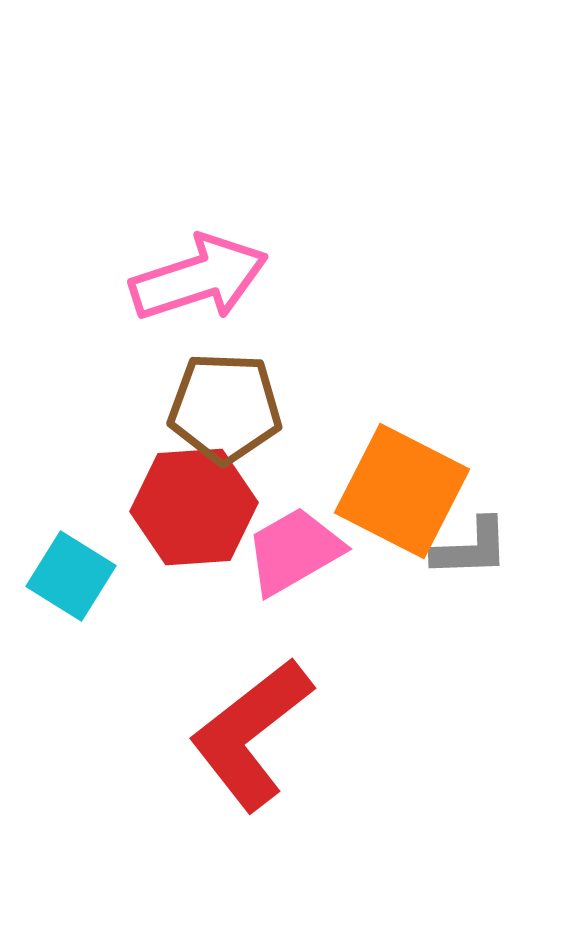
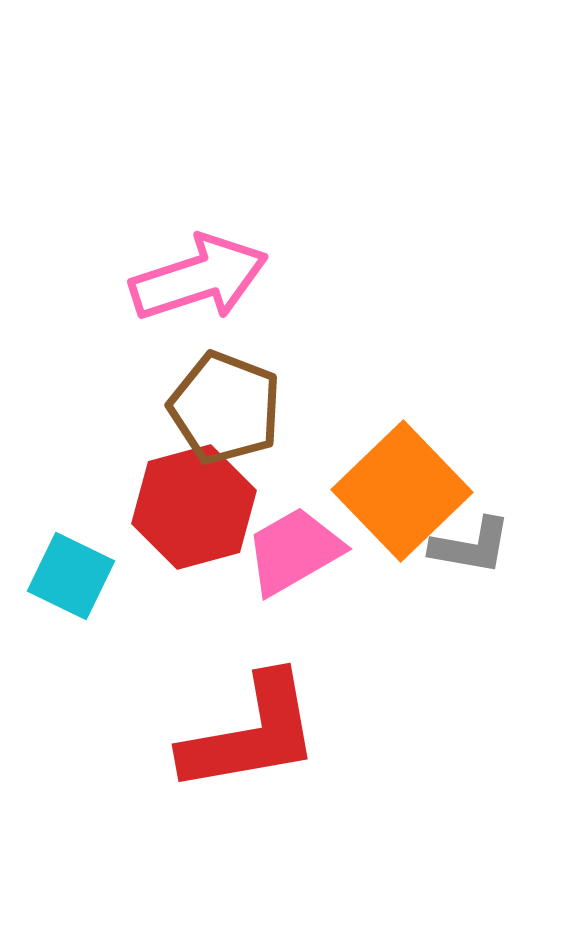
brown pentagon: rotated 19 degrees clockwise
orange square: rotated 19 degrees clockwise
red hexagon: rotated 11 degrees counterclockwise
gray L-shape: moved 2 px up; rotated 12 degrees clockwise
cyan square: rotated 6 degrees counterclockwise
red L-shape: rotated 152 degrees counterclockwise
